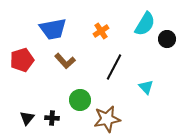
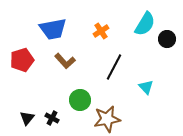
black cross: rotated 24 degrees clockwise
